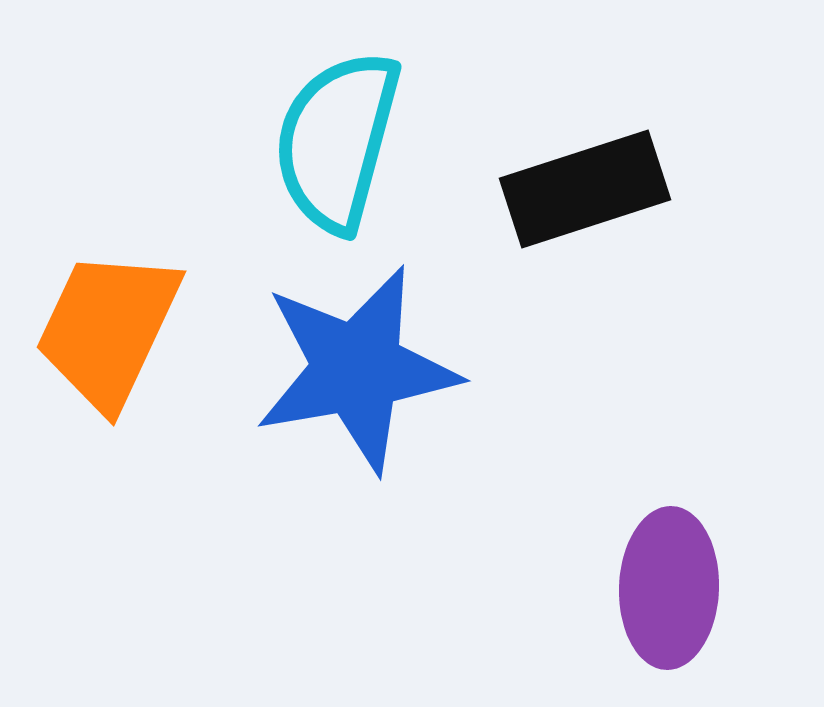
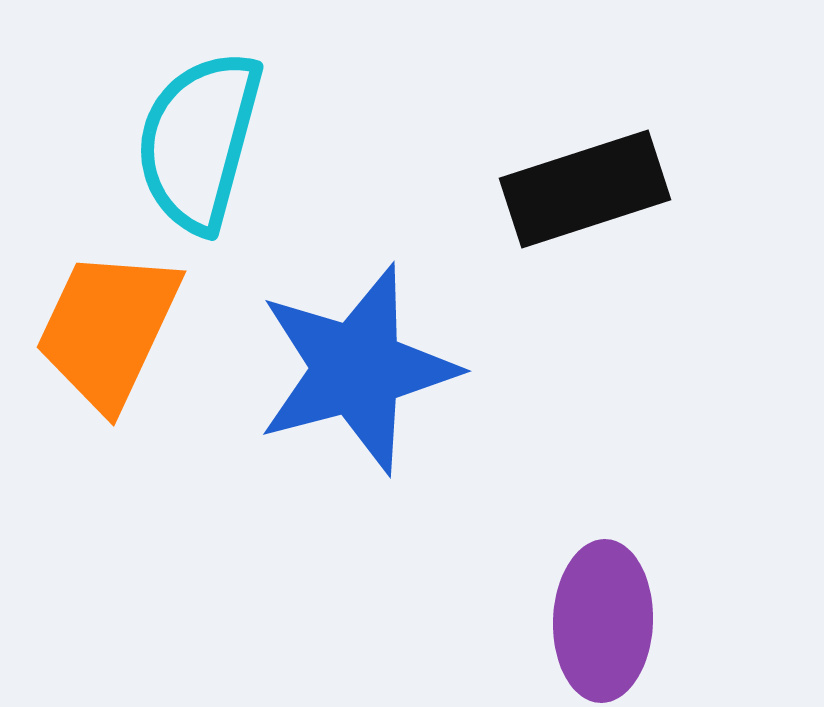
cyan semicircle: moved 138 px left
blue star: rotated 5 degrees counterclockwise
purple ellipse: moved 66 px left, 33 px down
